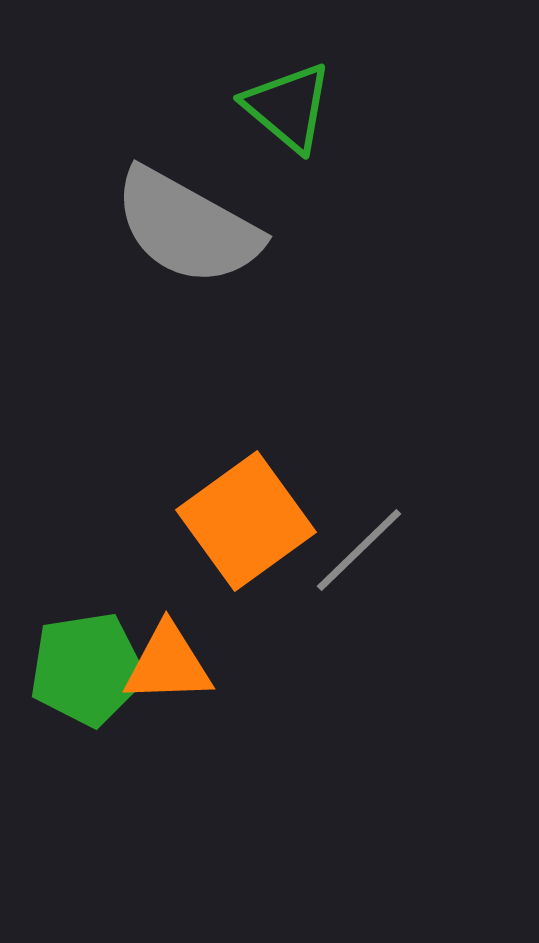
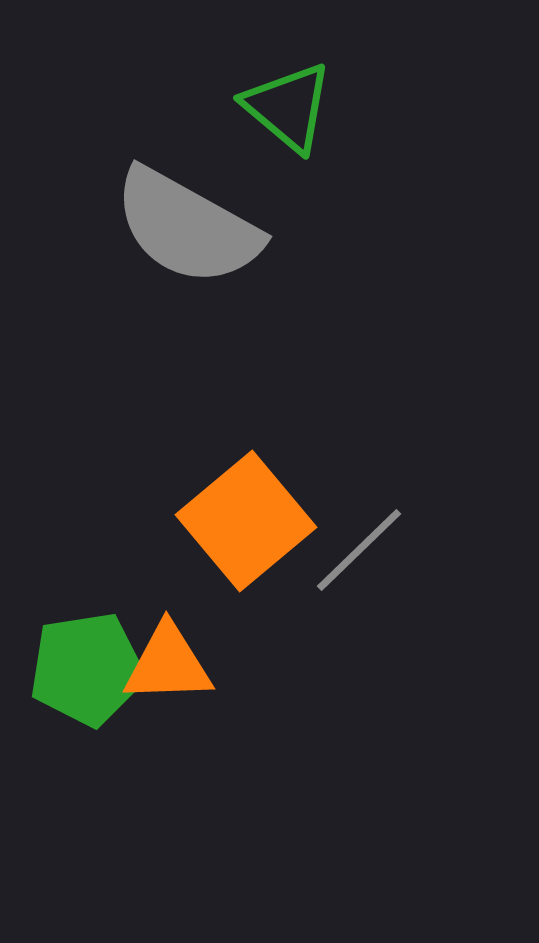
orange square: rotated 4 degrees counterclockwise
